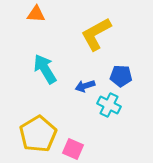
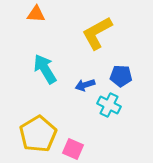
yellow L-shape: moved 1 px right, 1 px up
blue arrow: moved 1 px up
